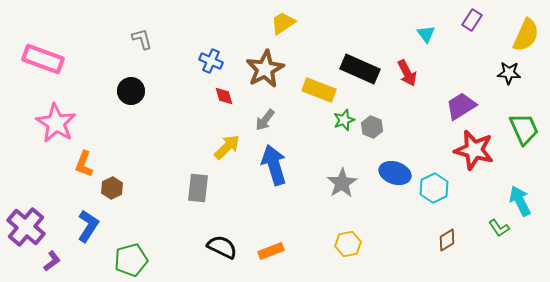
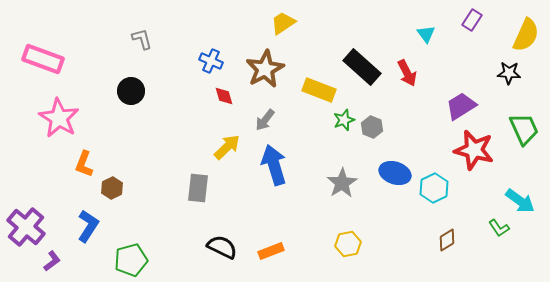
black rectangle: moved 2 px right, 2 px up; rotated 18 degrees clockwise
pink star: moved 3 px right, 5 px up
cyan arrow: rotated 152 degrees clockwise
